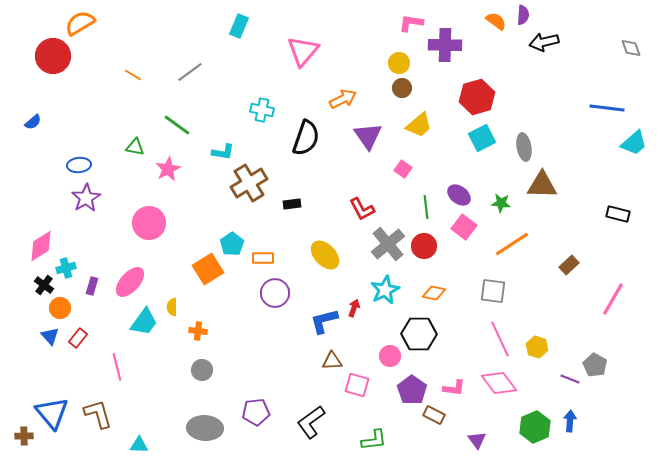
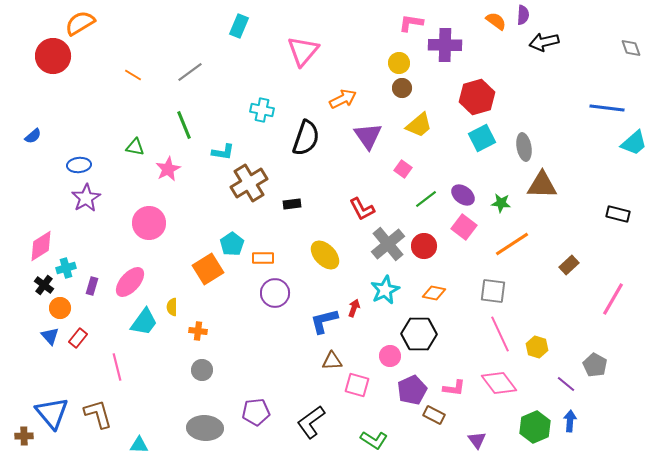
blue semicircle at (33, 122): moved 14 px down
green line at (177, 125): moved 7 px right; rotated 32 degrees clockwise
purple ellipse at (459, 195): moved 4 px right
green line at (426, 207): moved 8 px up; rotated 60 degrees clockwise
pink line at (500, 339): moved 5 px up
purple line at (570, 379): moved 4 px left, 5 px down; rotated 18 degrees clockwise
purple pentagon at (412, 390): rotated 12 degrees clockwise
green L-shape at (374, 440): rotated 40 degrees clockwise
